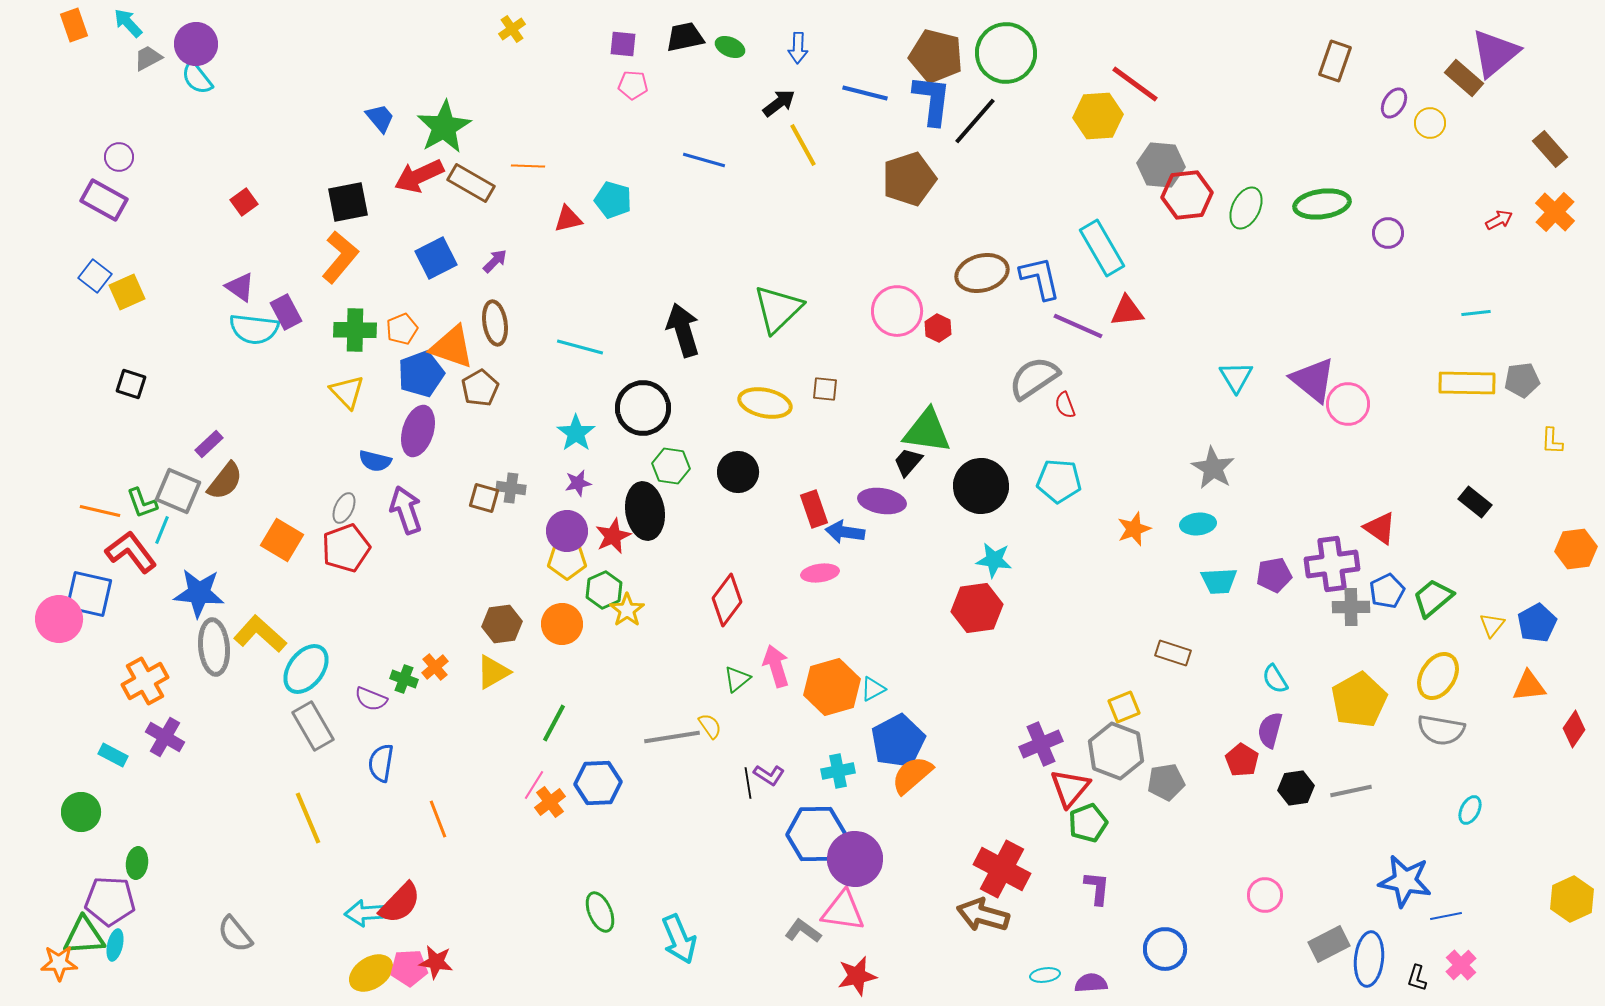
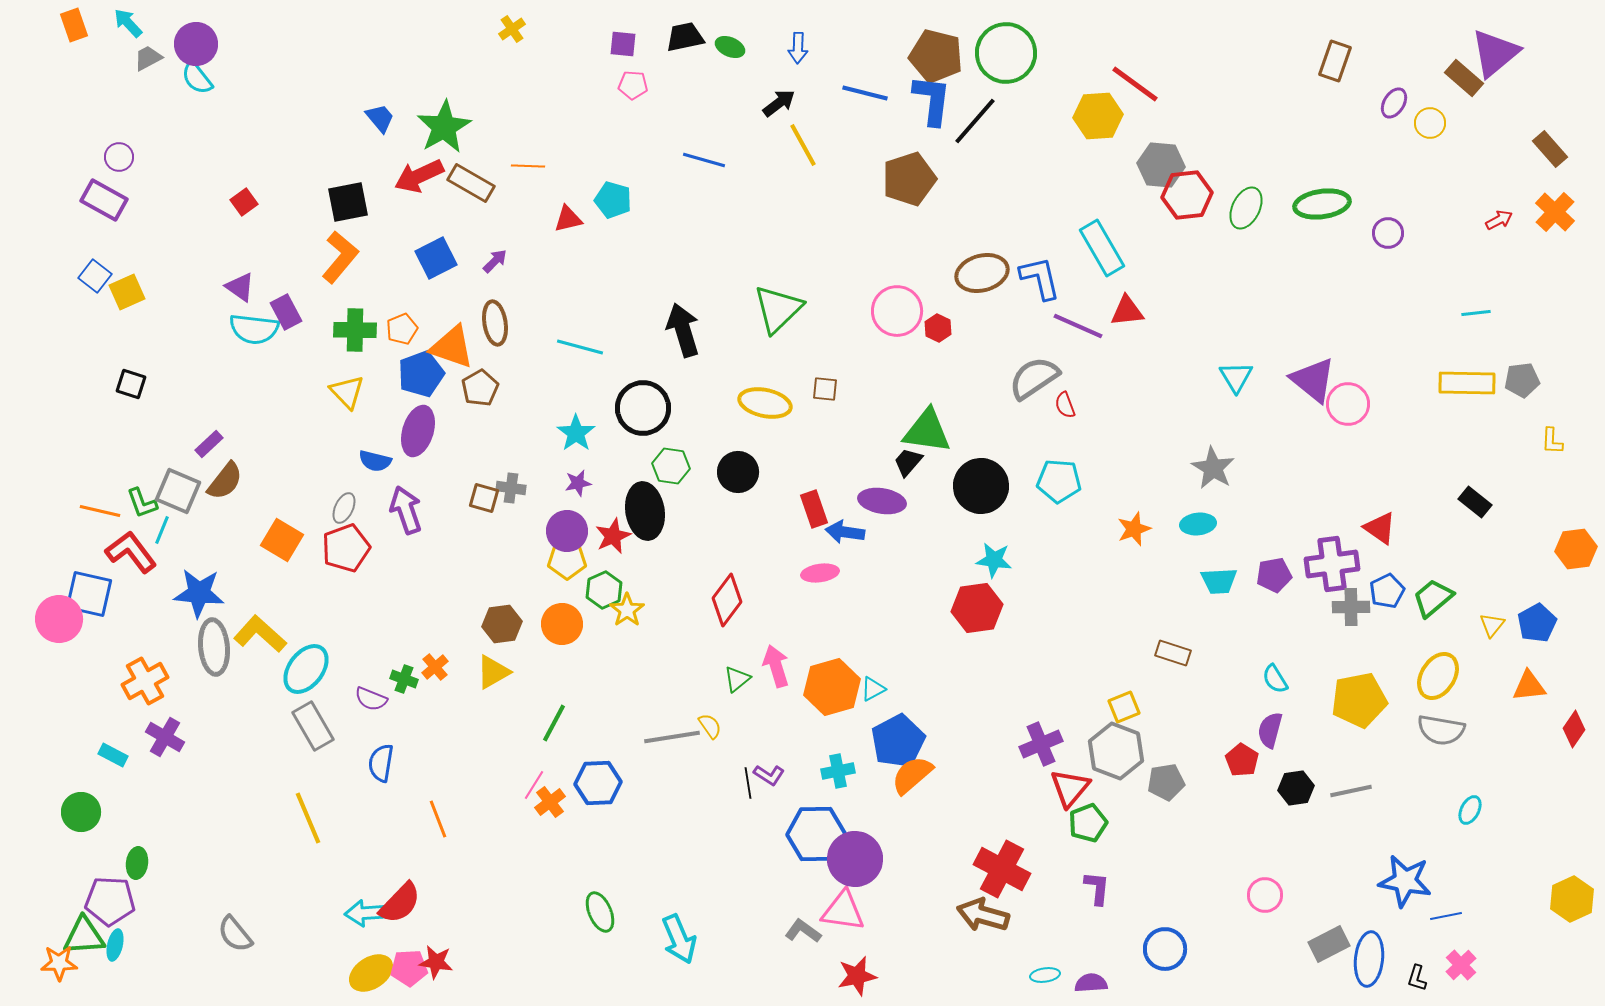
yellow pentagon at (1359, 700): rotated 18 degrees clockwise
